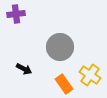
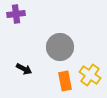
orange rectangle: moved 1 px right, 3 px up; rotated 24 degrees clockwise
